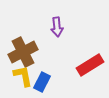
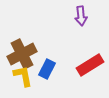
purple arrow: moved 24 px right, 11 px up
brown cross: moved 1 px left, 2 px down
blue rectangle: moved 5 px right, 13 px up
